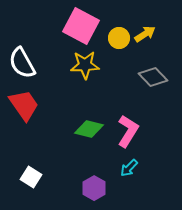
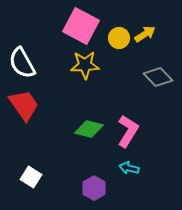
gray diamond: moved 5 px right
cyan arrow: rotated 60 degrees clockwise
